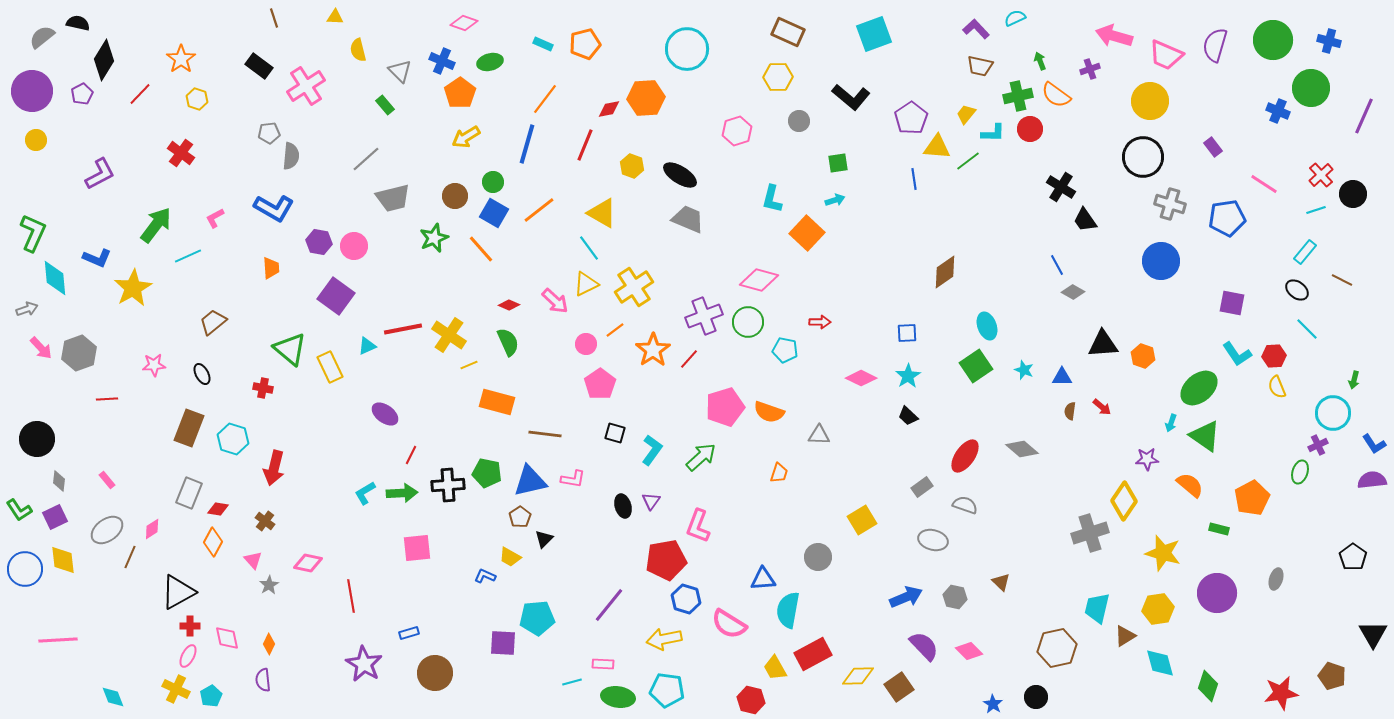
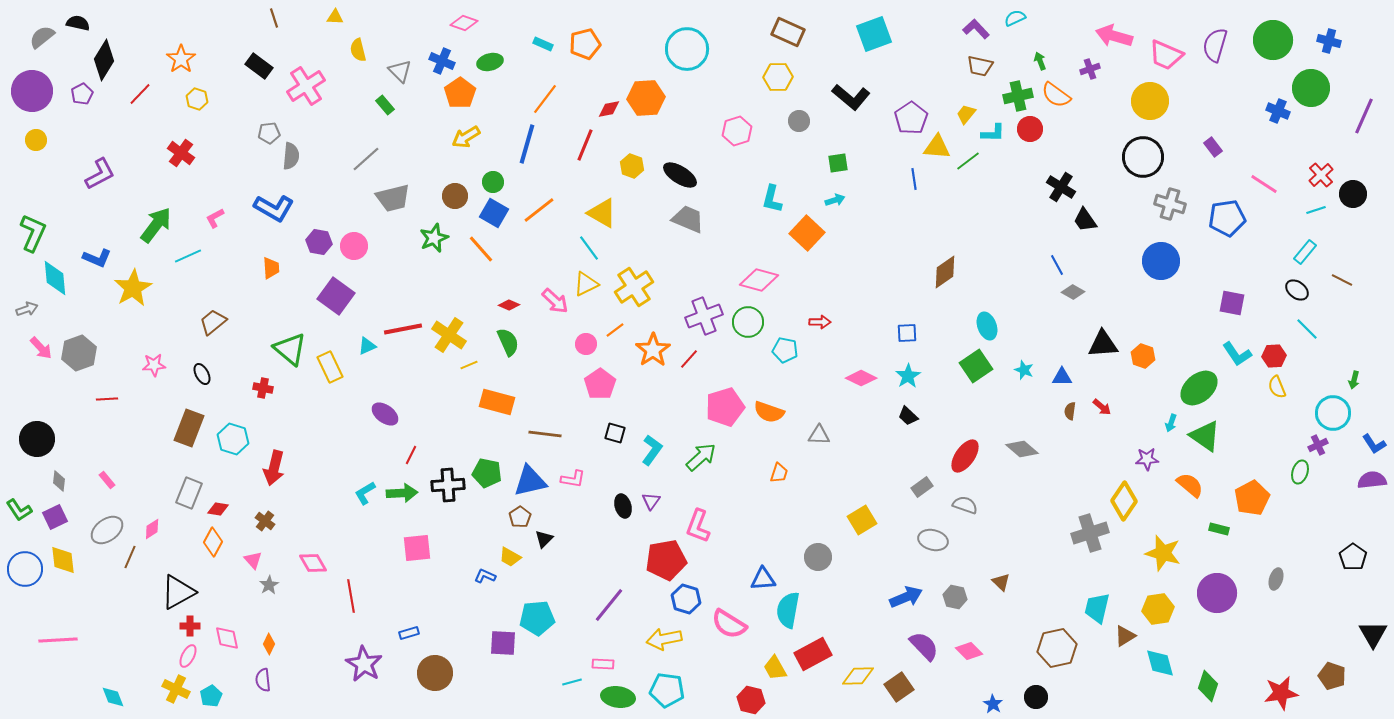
pink diamond at (308, 563): moved 5 px right; rotated 48 degrees clockwise
